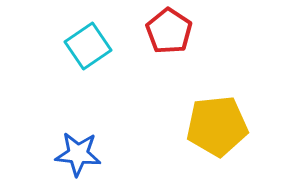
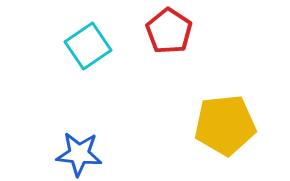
yellow pentagon: moved 8 px right, 1 px up
blue star: moved 1 px right
